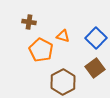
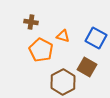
brown cross: moved 2 px right
blue square: rotated 15 degrees counterclockwise
brown square: moved 8 px left, 1 px up; rotated 24 degrees counterclockwise
